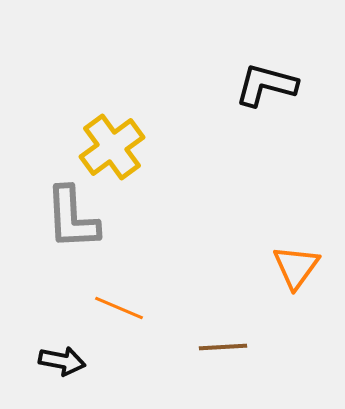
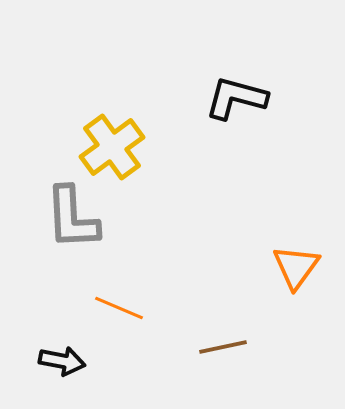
black L-shape: moved 30 px left, 13 px down
brown line: rotated 9 degrees counterclockwise
